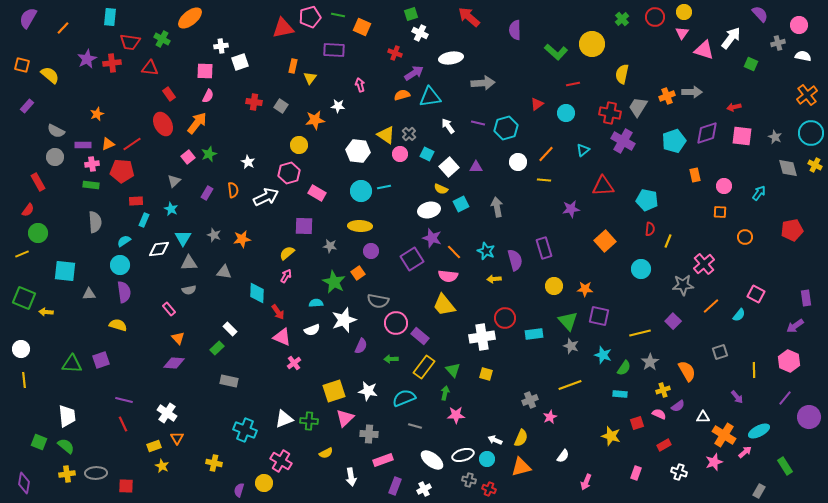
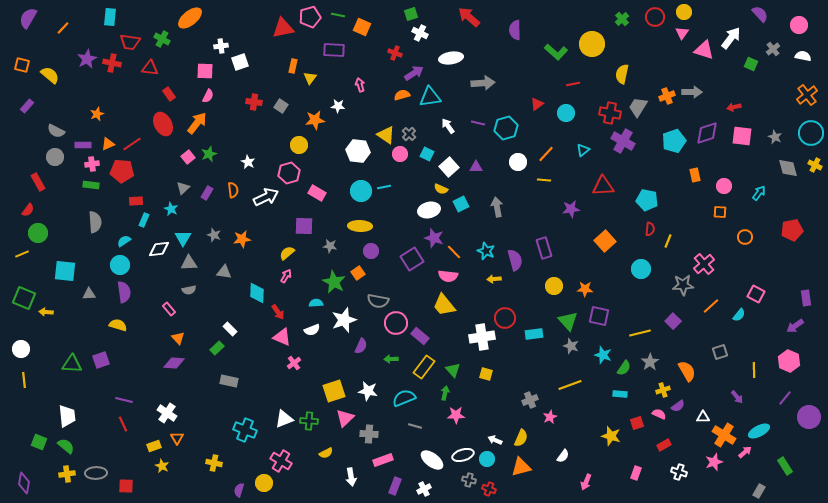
gray cross at (778, 43): moved 5 px left, 6 px down; rotated 24 degrees counterclockwise
red cross at (112, 63): rotated 18 degrees clockwise
gray triangle at (174, 181): moved 9 px right, 7 px down
purple star at (432, 238): moved 2 px right
